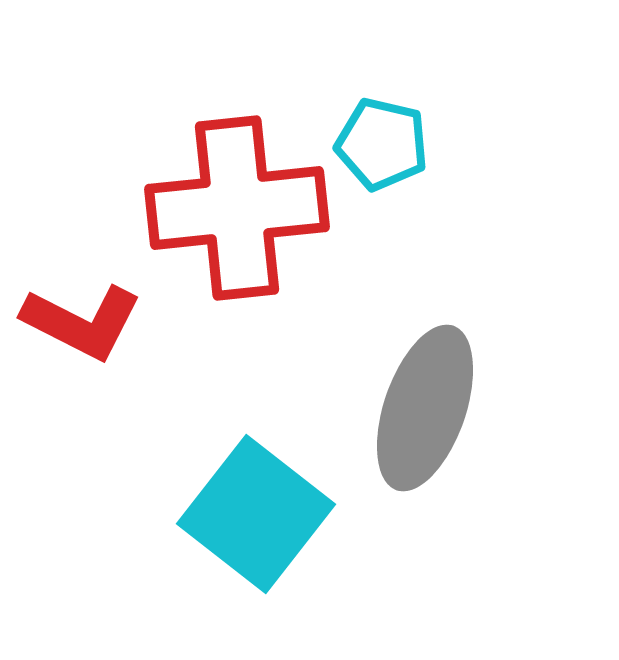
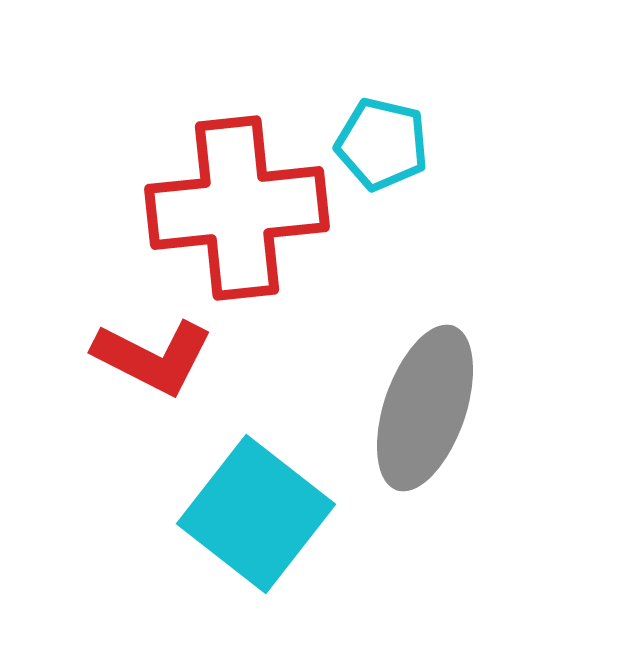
red L-shape: moved 71 px right, 35 px down
